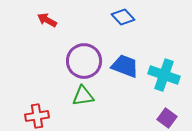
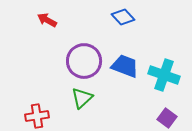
green triangle: moved 1 px left, 2 px down; rotated 35 degrees counterclockwise
